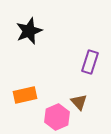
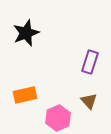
black star: moved 3 px left, 2 px down
brown triangle: moved 10 px right, 1 px up
pink hexagon: moved 1 px right, 1 px down
